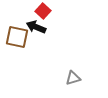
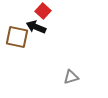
gray triangle: moved 2 px left, 1 px up
